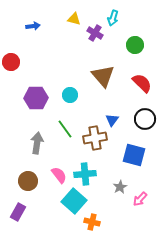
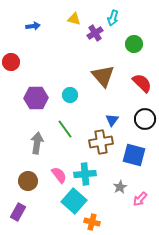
purple cross: rotated 28 degrees clockwise
green circle: moved 1 px left, 1 px up
brown cross: moved 6 px right, 4 px down
